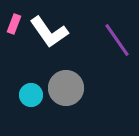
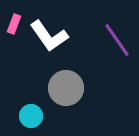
white L-shape: moved 4 px down
cyan circle: moved 21 px down
